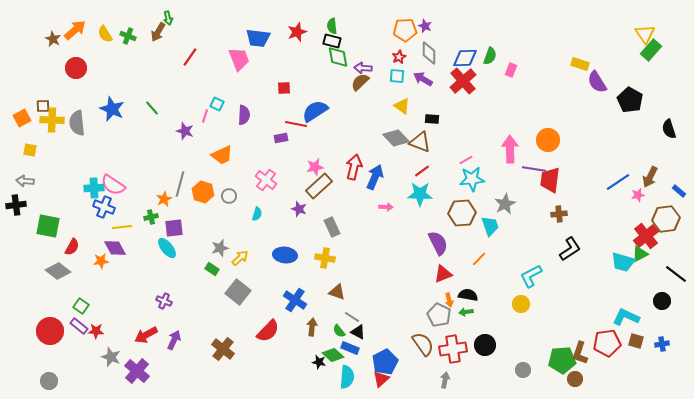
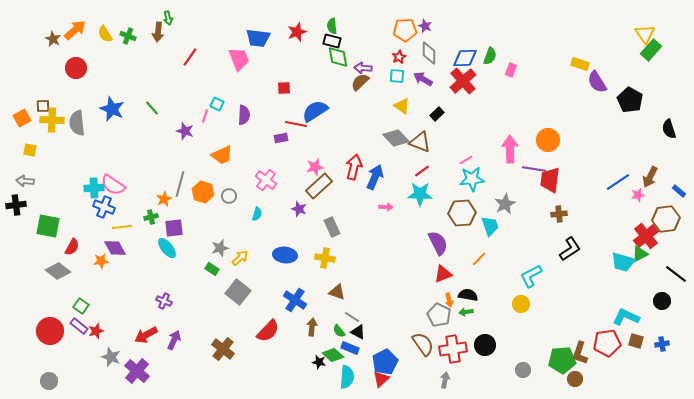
brown arrow at (158, 32): rotated 24 degrees counterclockwise
black rectangle at (432, 119): moved 5 px right, 5 px up; rotated 48 degrees counterclockwise
red star at (96, 331): rotated 21 degrees counterclockwise
